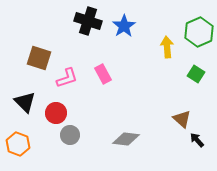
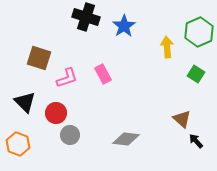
black cross: moved 2 px left, 4 px up
black arrow: moved 1 px left, 1 px down
